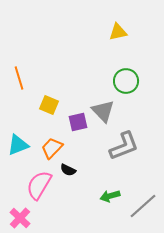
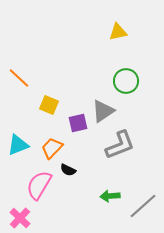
orange line: rotated 30 degrees counterclockwise
gray triangle: rotated 40 degrees clockwise
purple square: moved 1 px down
gray L-shape: moved 4 px left, 1 px up
green arrow: rotated 12 degrees clockwise
